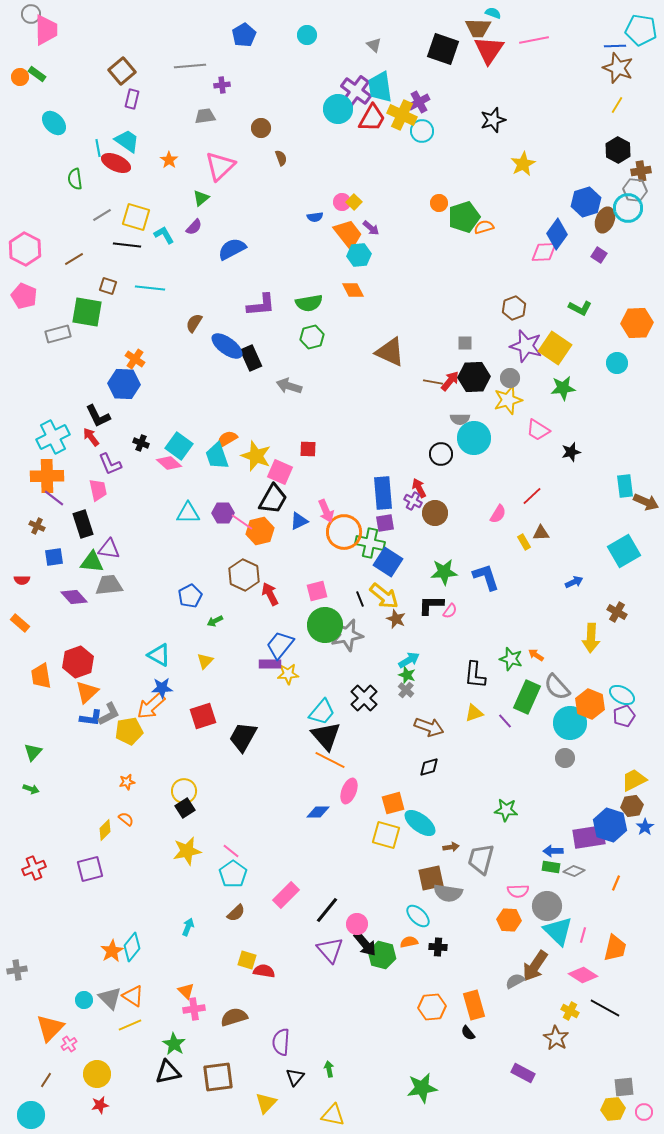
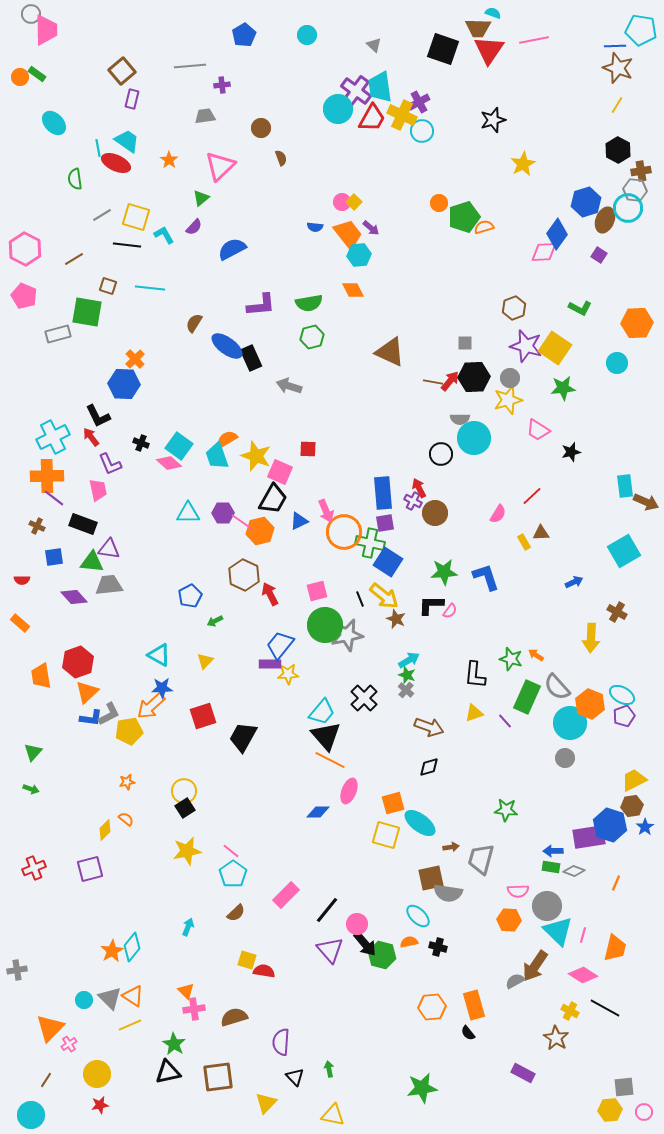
blue semicircle at (315, 217): moved 10 px down; rotated 14 degrees clockwise
orange cross at (135, 359): rotated 12 degrees clockwise
black rectangle at (83, 524): rotated 52 degrees counterclockwise
black cross at (438, 947): rotated 12 degrees clockwise
black triangle at (295, 1077): rotated 24 degrees counterclockwise
yellow hexagon at (613, 1109): moved 3 px left, 1 px down
